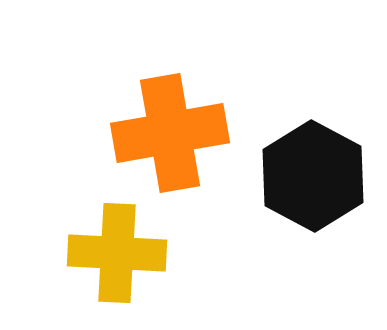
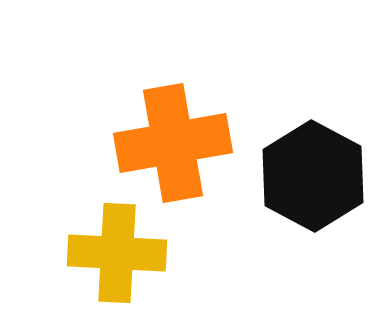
orange cross: moved 3 px right, 10 px down
